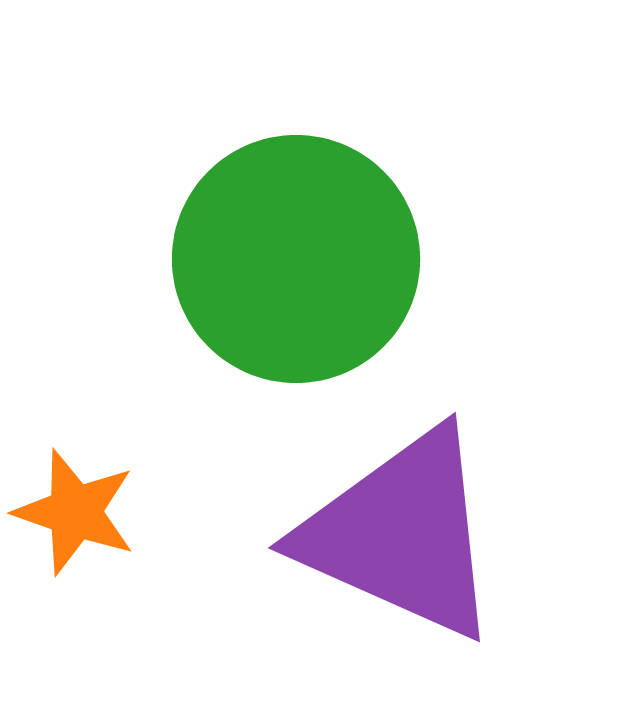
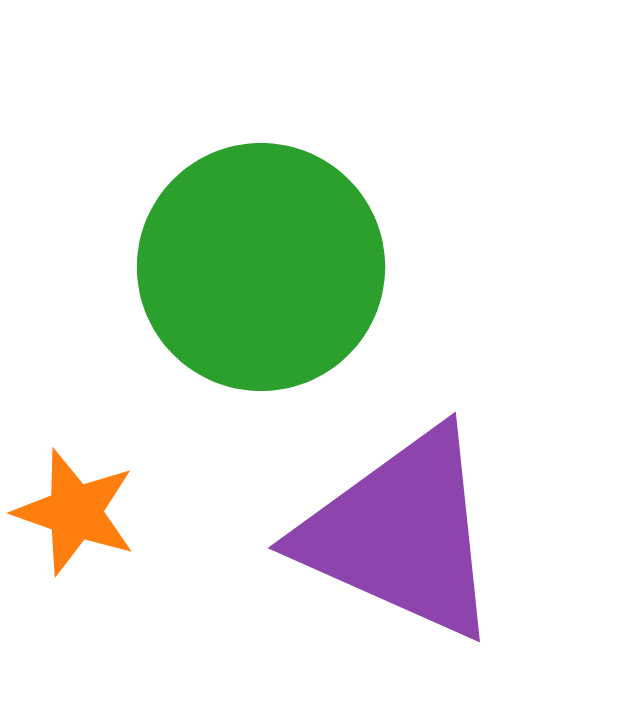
green circle: moved 35 px left, 8 px down
